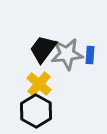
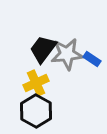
blue rectangle: moved 2 px right, 4 px down; rotated 60 degrees counterclockwise
yellow cross: moved 3 px left, 1 px up; rotated 25 degrees clockwise
